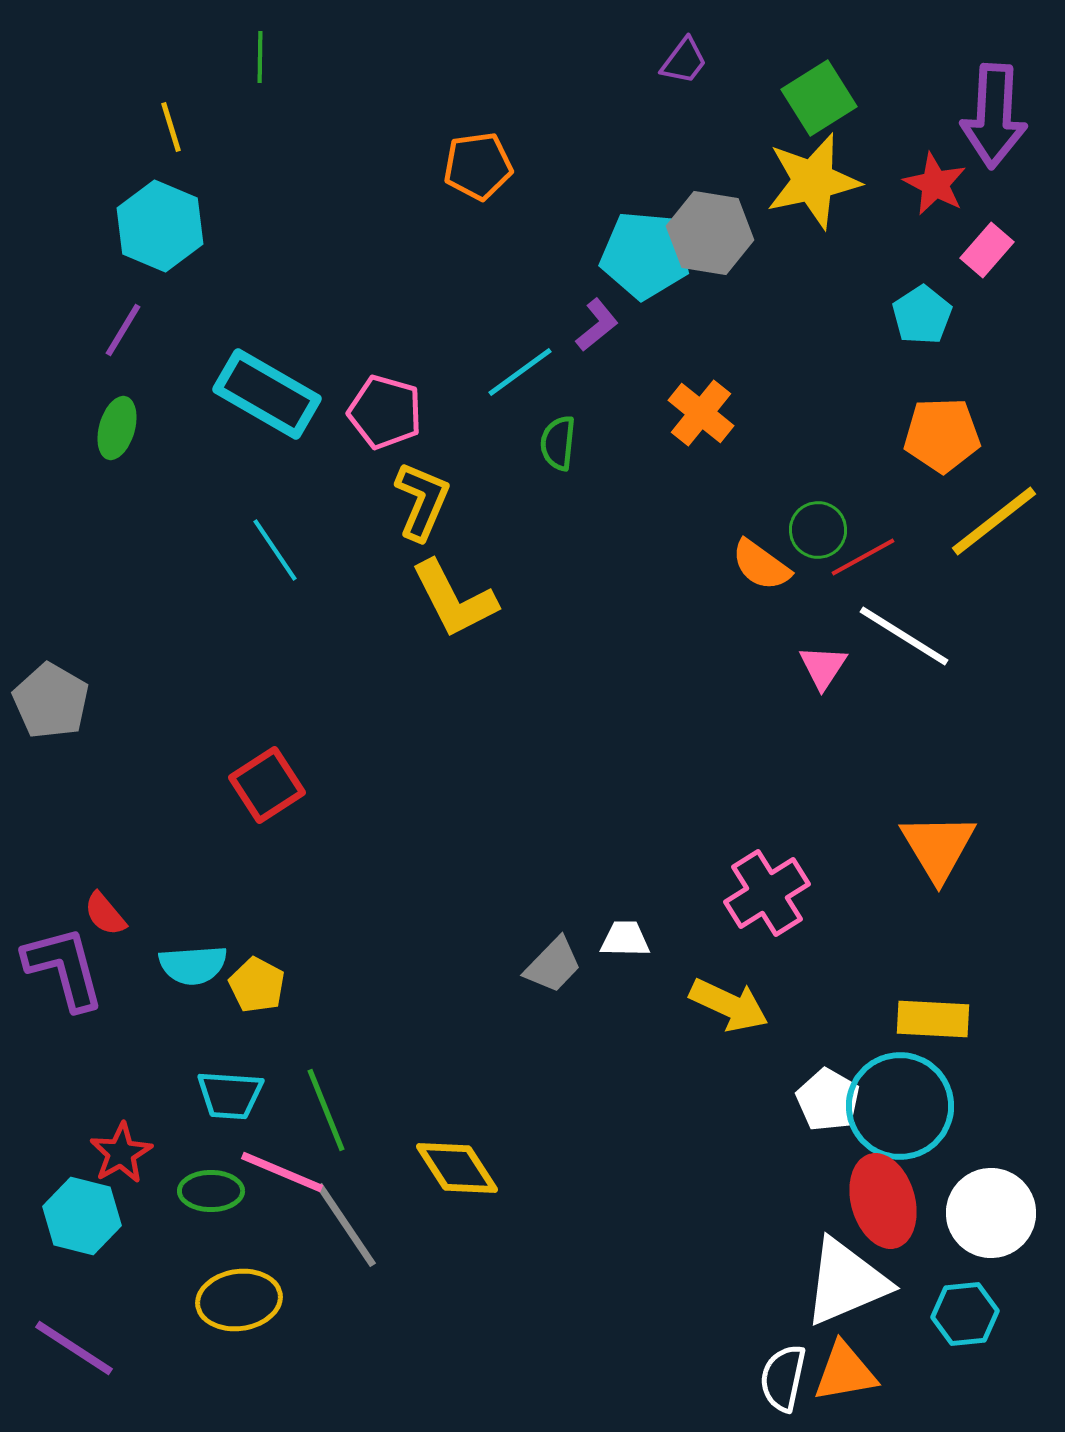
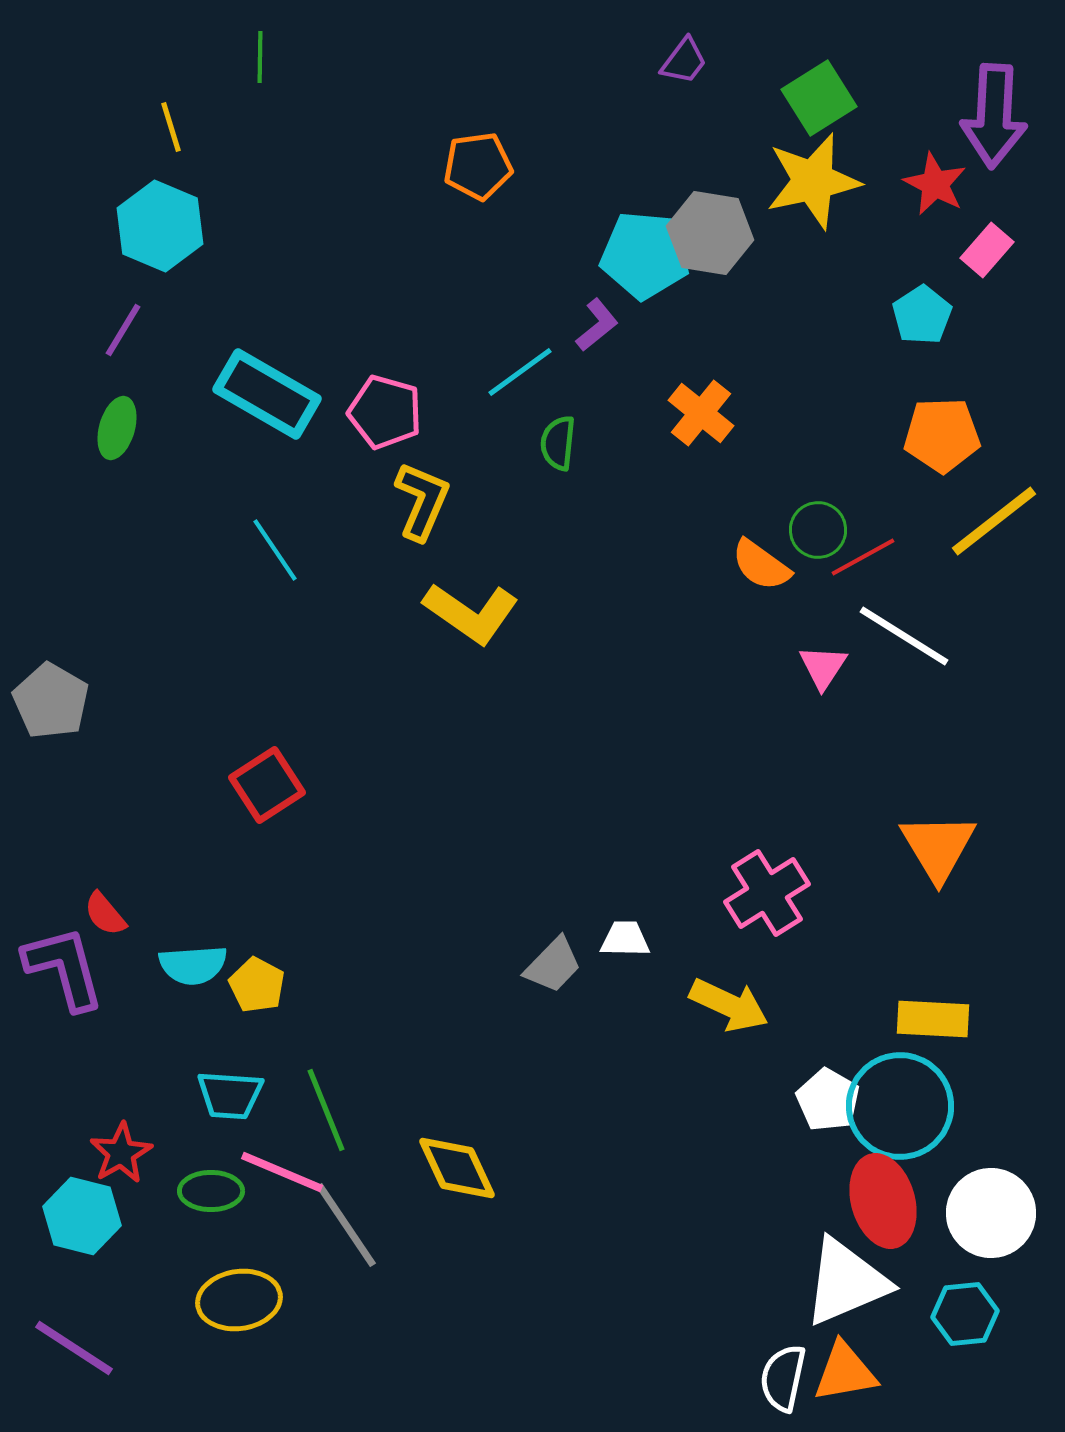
yellow L-shape at (454, 599): moved 17 px right, 14 px down; rotated 28 degrees counterclockwise
yellow diamond at (457, 1168): rotated 8 degrees clockwise
